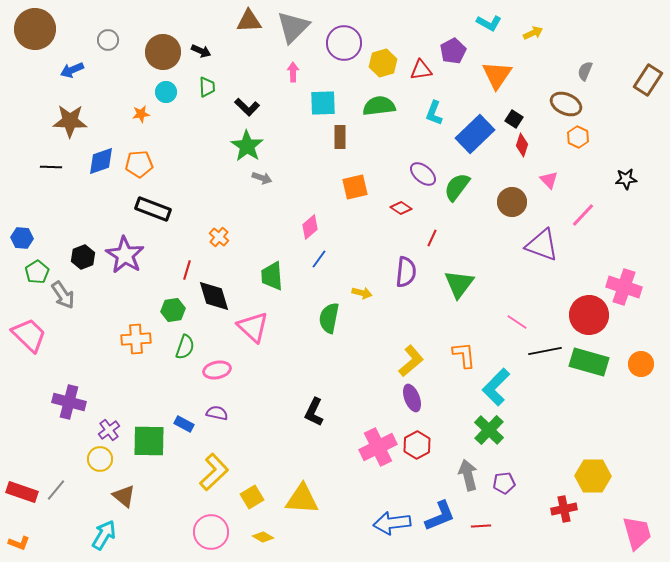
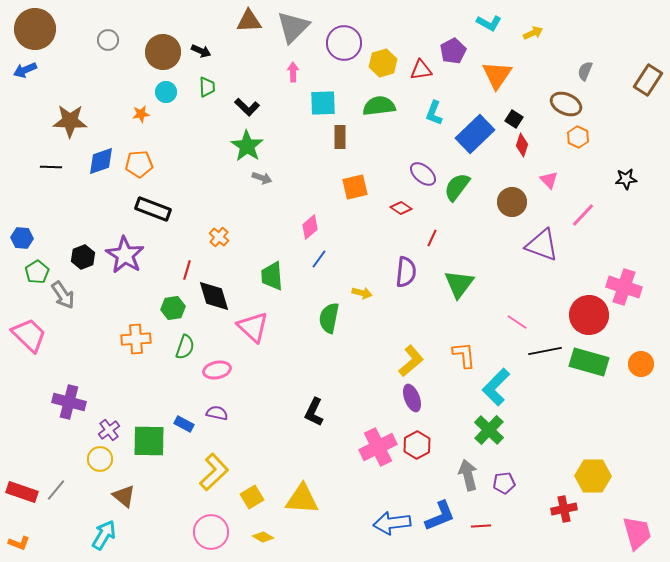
blue arrow at (72, 70): moved 47 px left
green hexagon at (173, 310): moved 2 px up
